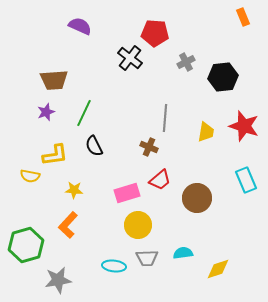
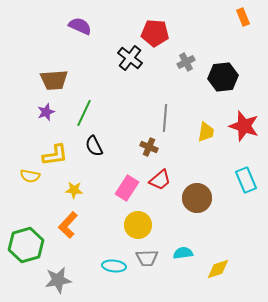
pink rectangle: moved 5 px up; rotated 40 degrees counterclockwise
